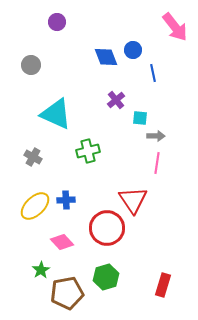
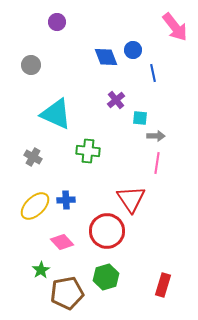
green cross: rotated 20 degrees clockwise
red triangle: moved 2 px left, 1 px up
red circle: moved 3 px down
